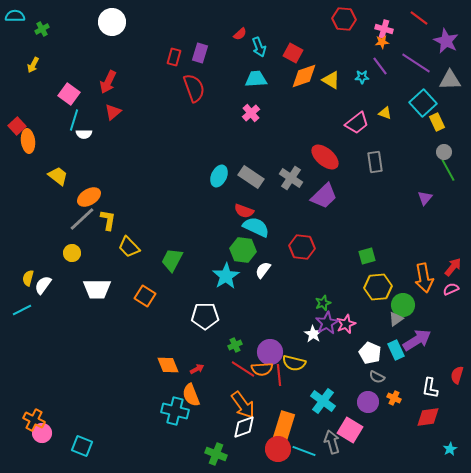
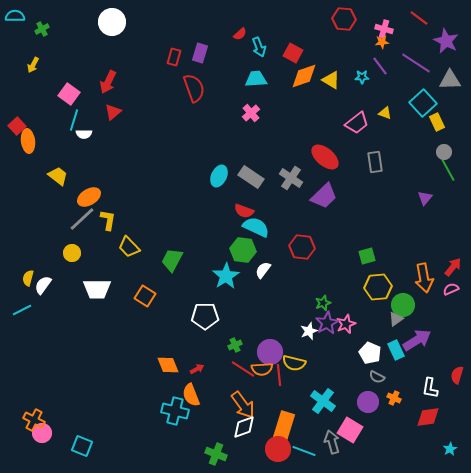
white star at (313, 334): moved 4 px left, 3 px up; rotated 18 degrees clockwise
